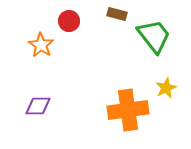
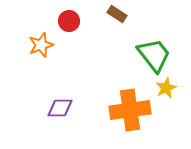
brown rectangle: rotated 18 degrees clockwise
green trapezoid: moved 19 px down
orange star: rotated 20 degrees clockwise
purple diamond: moved 22 px right, 2 px down
orange cross: moved 2 px right
